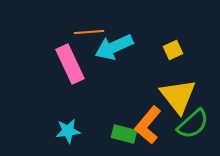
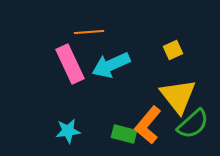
cyan arrow: moved 3 px left, 18 px down
